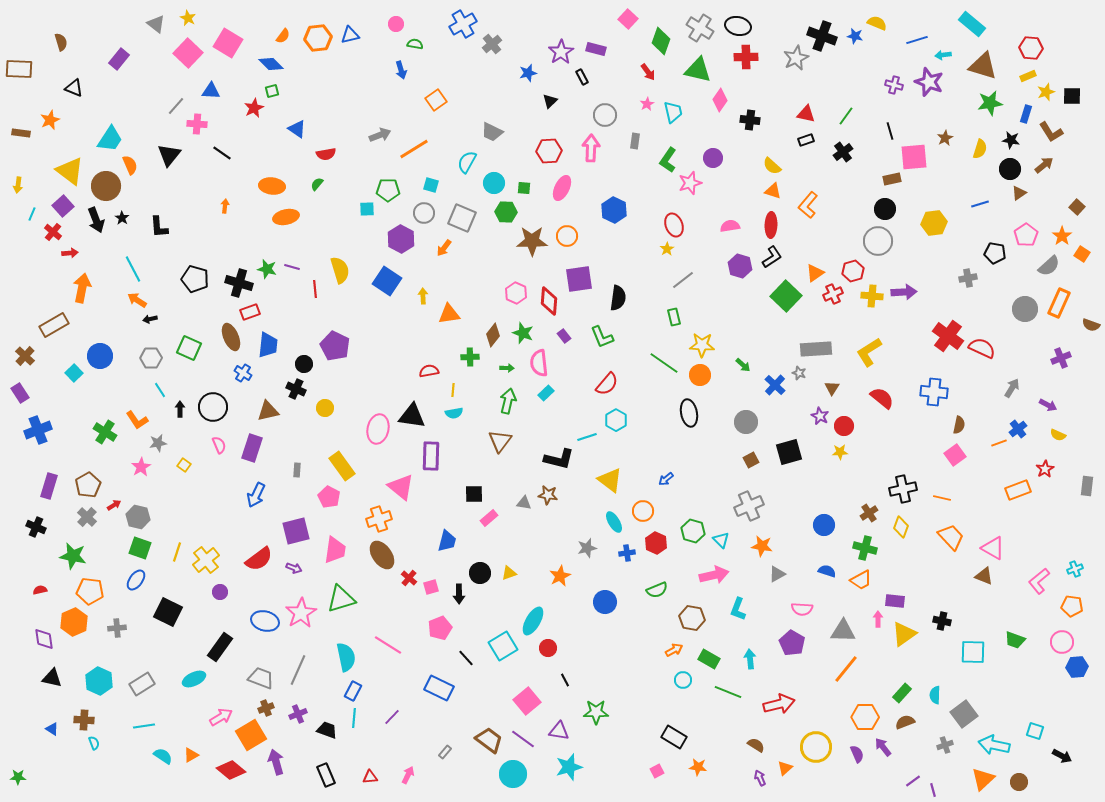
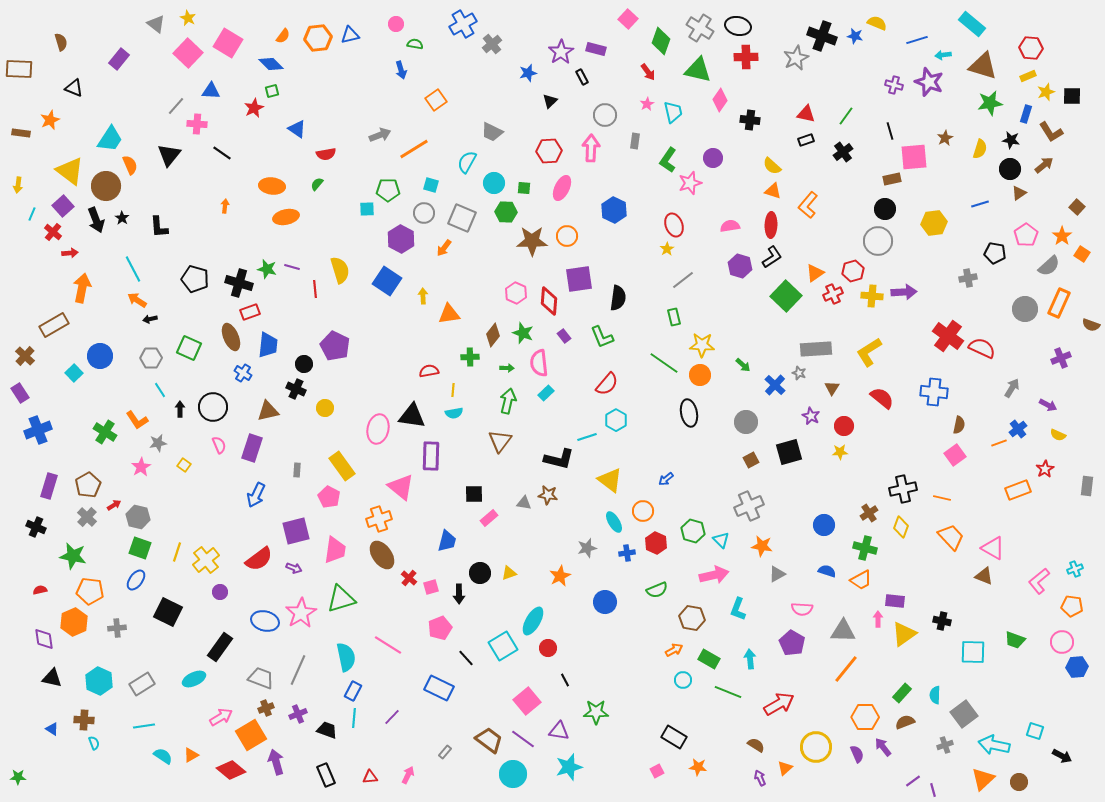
purple star at (820, 416): moved 9 px left
red arrow at (779, 704): rotated 16 degrees counterclockwise
